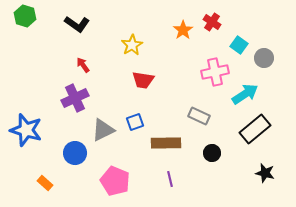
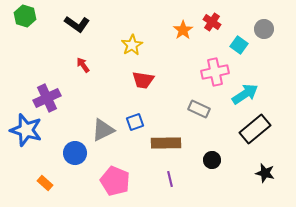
gray circle: moved 29 px up
purple cross: moved 28 px left
gray rectangle: moved 7 px up
black circle: moved 7 px down
